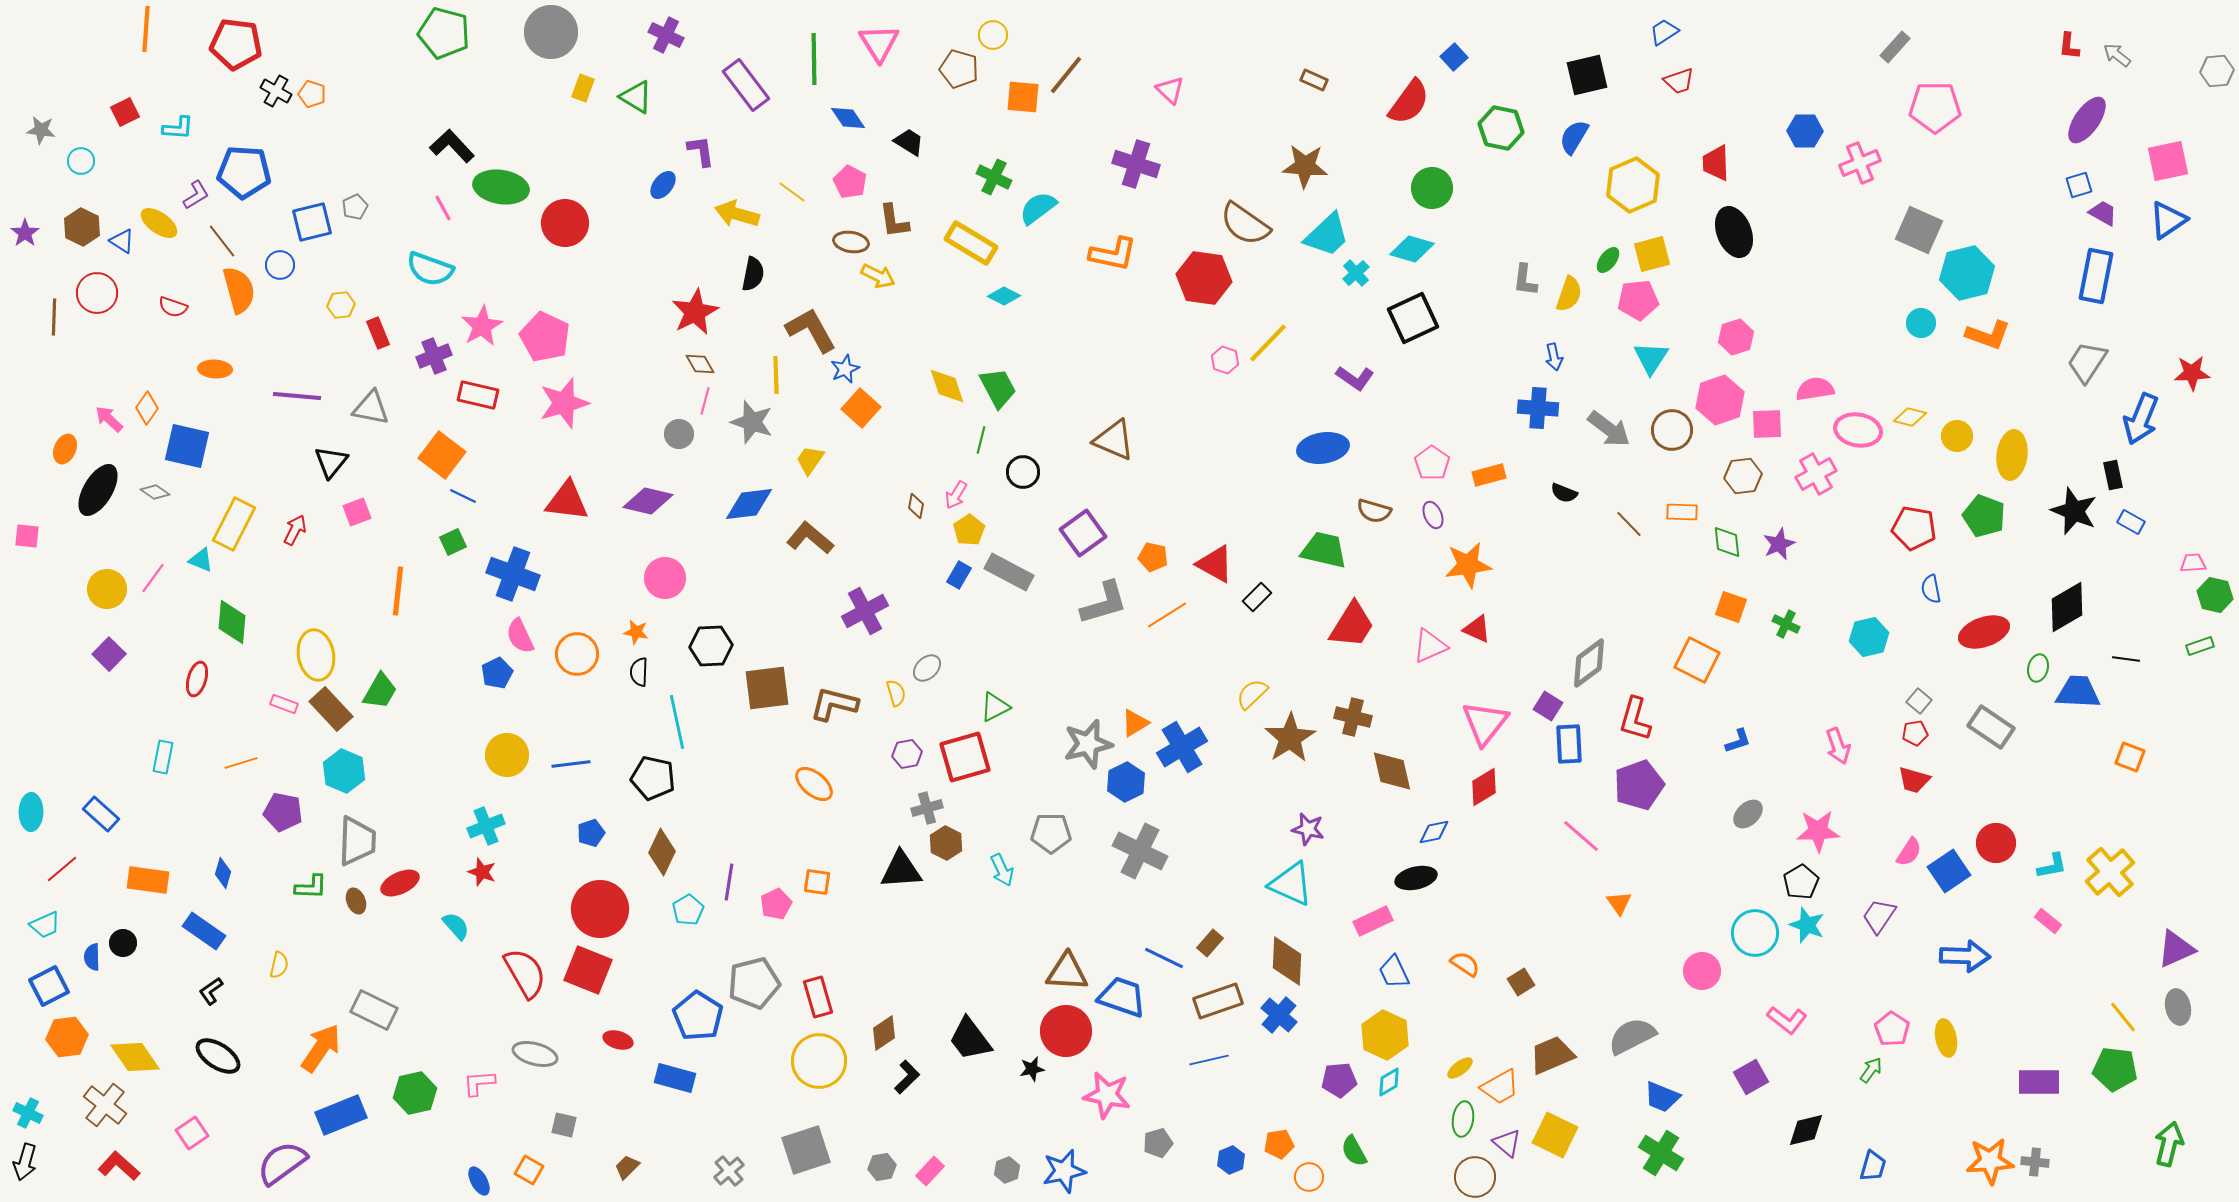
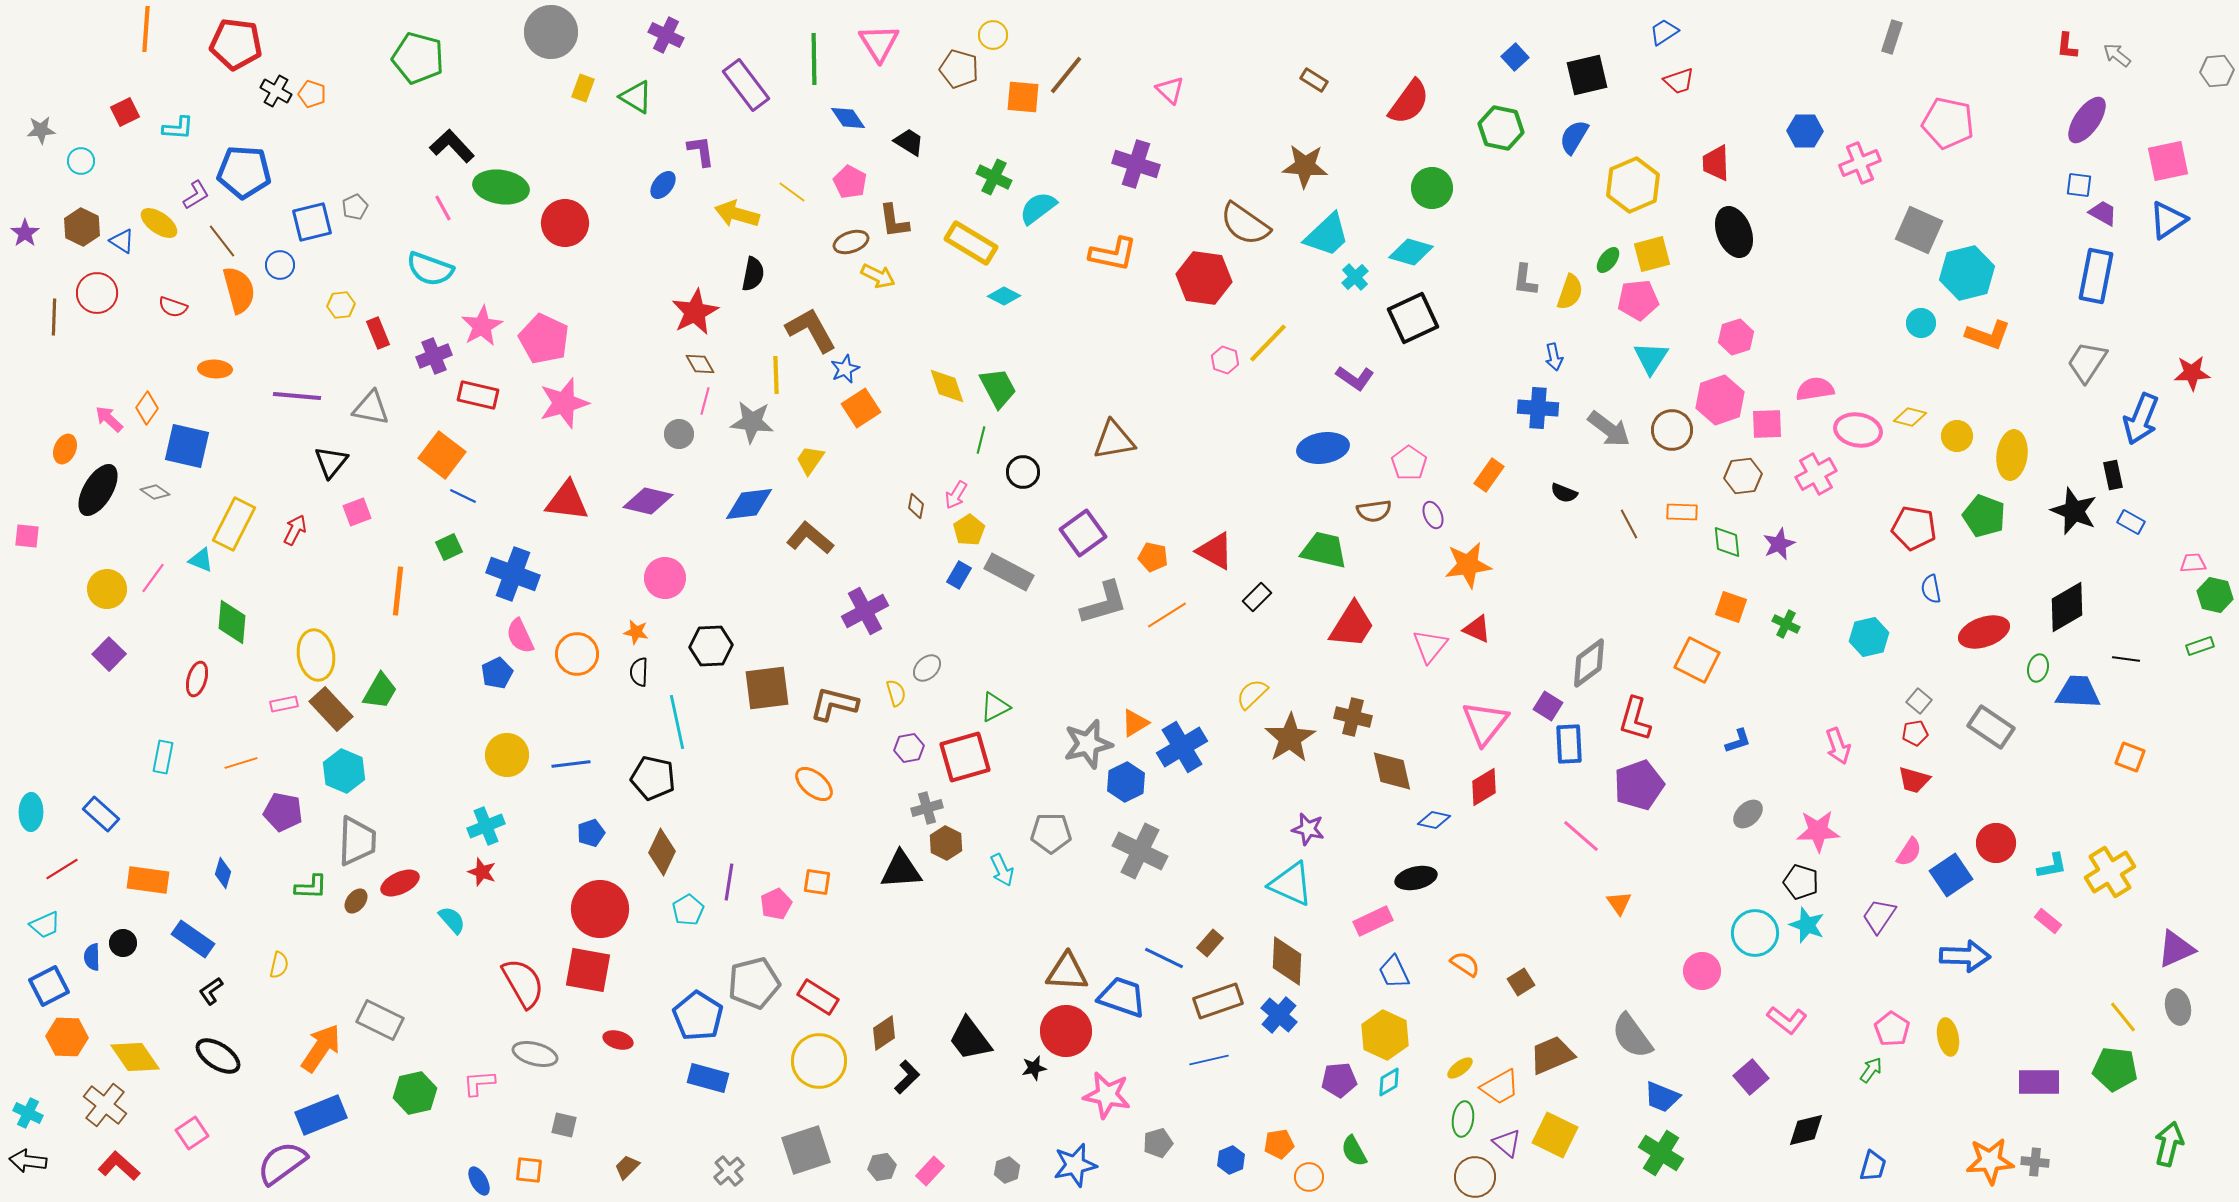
green pentagon at (444, 33): moved 26 px left, 25 px down
red L-shape at (2069, 46): moved 2 px left
gray rectangle at (1895, 47): moved 3 px left, 10 px up; rotated 24 degrees counterclockwise
blue square at (1454, 57): moved 61 px right
brown rectangle at (1314, 80): rotated 8 degrees clockwise
pink pentagon at (1935, 107): moved 13 px right, 16 px down; rotated 12 degrees clockwise
gray star at (41, 130): rotated 12 degrees counterclockwise
blue square at (2079, 185): rotated 24 degrees clockwise
brown ellipse at (851, 242): rotated 28 degrees counterclockwise
cyan diamond at (1412, 249): moved 1 px left, 3 px down
cyan cross at (1356, 273): moved 1 px left, 4 px down
yellow semicircle at (1569, 294): moved 1 px right, 2 px up
pink pentagon at (545, 337): moved 1 px left, 2 px down
orange square at (861, 408): rotated 15 degrees clockwise
gray star at (752, 422): rotated 12 degrees counterclockwise
brown triangle at (1114, 440): rotated 33 degrees counterclockwise
pink pentagon at (1432, 463): moved 23 px left
orange rectangle at (1489, 475): rotated 40 degrees counterclockwise
brown semicircle at (1374, 511): rotated 24 degrees counterclockwise
brown line at (1629, 524): rotated 16 degrees clockwise
green square at (453, 542): moved 4 px left, 5 px down
red triangle at (1215, 564): moved 13 px up
pink triangle at (1430, 646): rotated 27 degrees counterclockwise
pink rectangle at (284, 704): rotated 32 degrees counterclockwise
purple hexagon at (907, 754): moved 2 px right, 6 px up
blue diamond at (1434, 832): moved 12 px up; rotated 24 degrees clockwise
red line at (62, 869): rotated 8 degrees clockwise
blue square at (1949, 871): moved 2 px right, 4 px down
yellow cross at (2110, 872): rotated 9 degrees clockwise
black pentagon at (1801, 882): rotated 24 degrees counterclockwise
brown ellipse at (356, 901): rotated 60 degrees clockwise
cyan semicircle at (456, 926): moved 4 px left, 6 px up
blue rectangle at (204, 931): moved 11 px left, 8 px down
red square at (588, 970): rotated 12 degrees counterclockwise
red semicircle at (525, 973): moved 2 px left, 10 px down
red rectangle at (818, 997): rotated 42 degrees counterclockwise
gray rectangle at (374, 1010): moved 6 px right, 10 px down
gray semicircle at (1632, 1036): rotated 99 degrees counterclockwise
orange hexagon at (67, 1037): rotated 9 degrees clockwise
yellow ellipse at (1946, 1038): moved 2 px right, 1 px up
black star at (1032, 1069): moved 2 px right, 1 px up
purple square at (1751, 1077): rotated 12 degrees counterclockwise
blue rectangle at (675, 1078): moved 33 px right
blue rectangle at (341, 1115): moved 20 px left
black arrow at (25, 1162): moved 3 px right, 1 px up; rotated 81 degrees clockwise
orange square at (529, 1170): rotated 24 degrees counterclockwise
blue star at (1064, 1171): moved 11 px right, 6 px up
